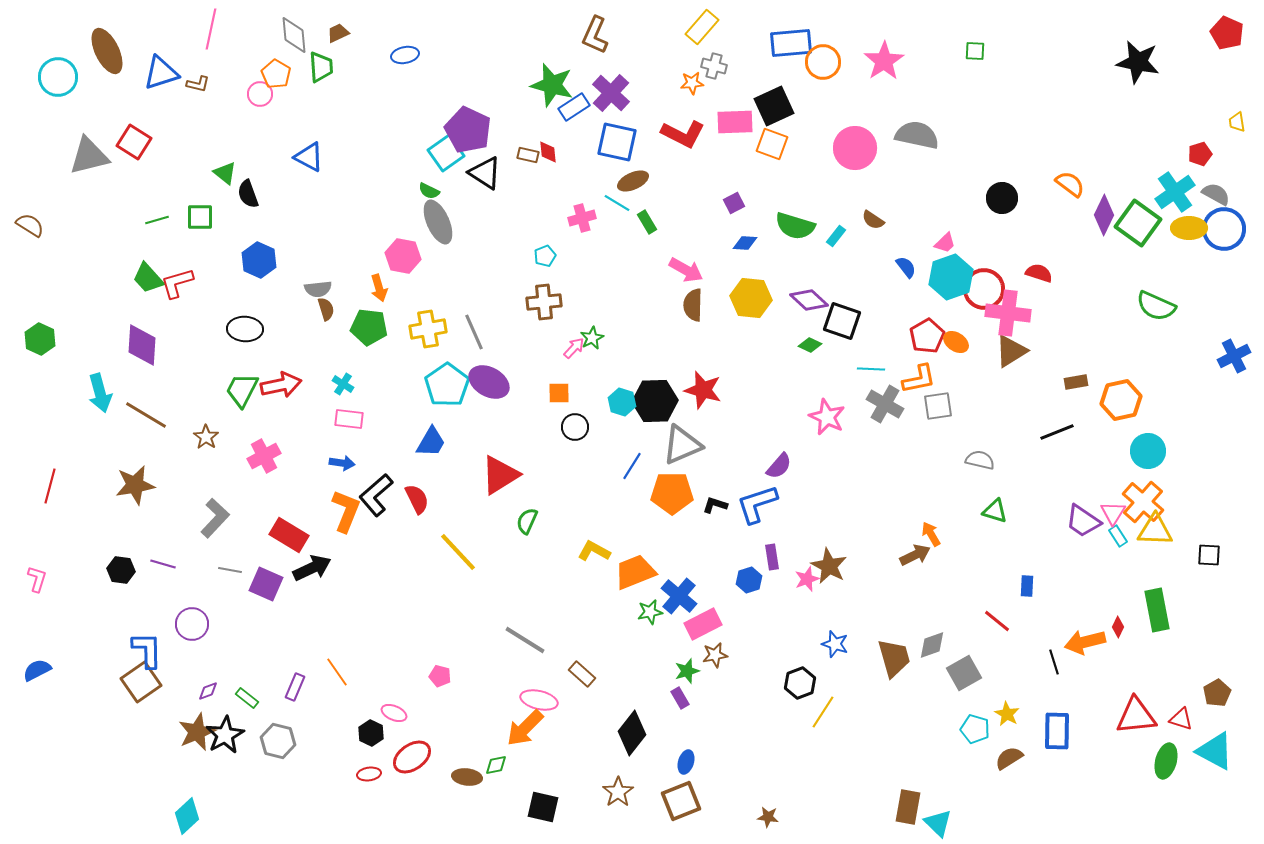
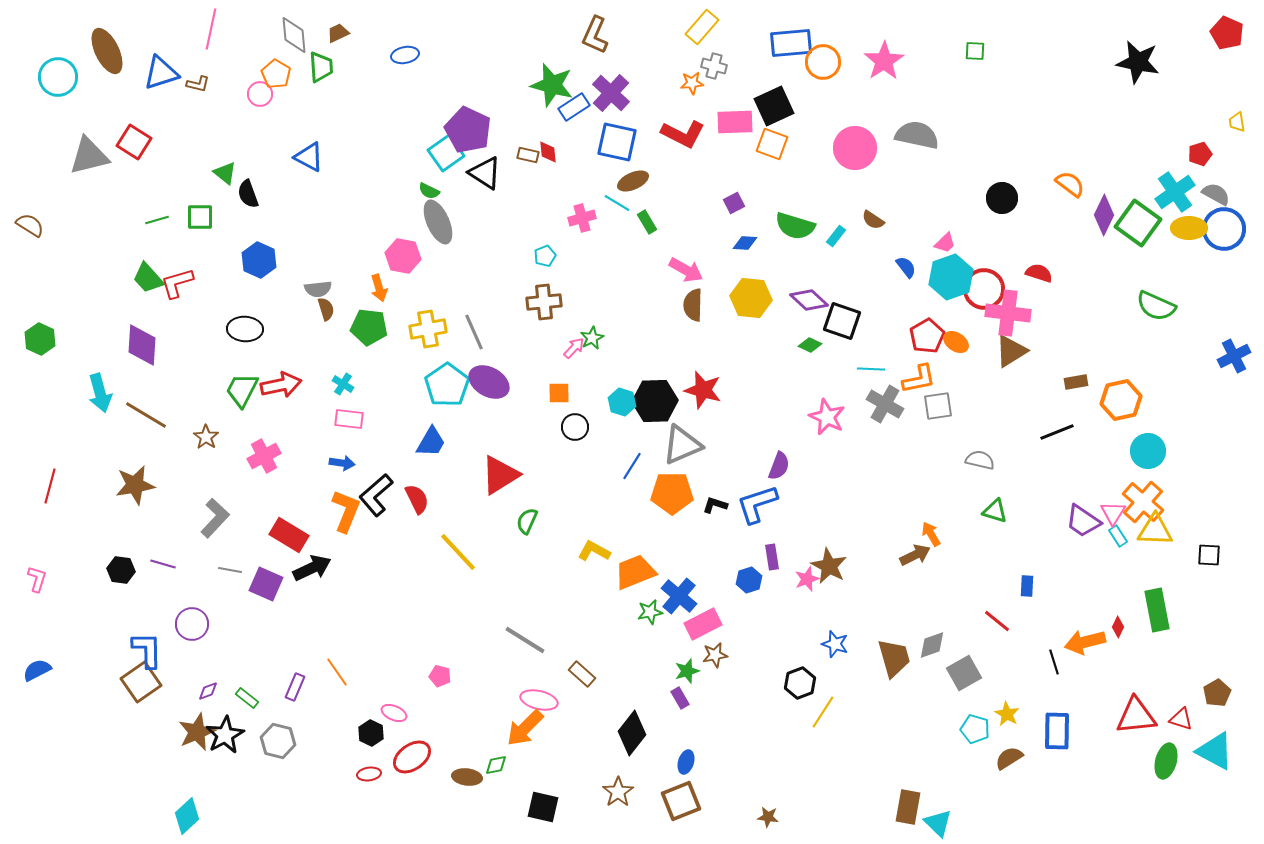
purple semicircle at (779, 466): rotated 20 degrees counterclockwise
